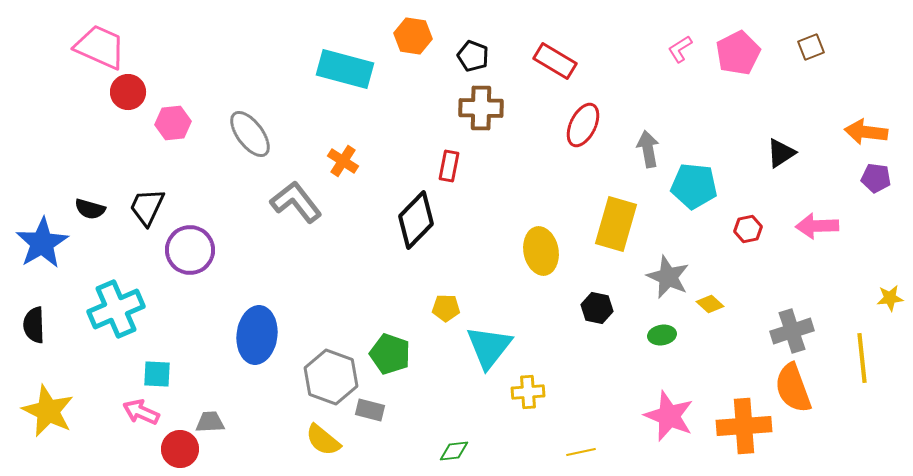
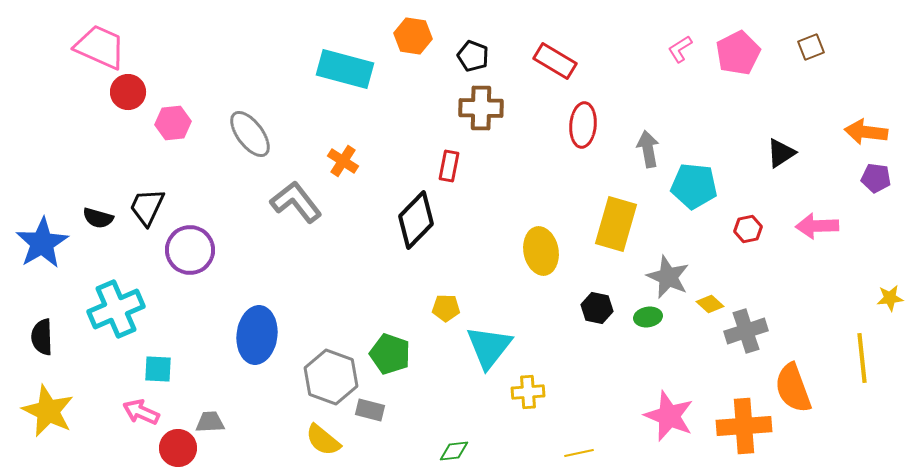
red ellipse at (583, 125): rotated 21 degrees counterclockwise
black semicircle at (90, 209): moved 8 px right, 9 px down
black semicircle at (34, 325): moved 8 px right, 12 px down
gray cross at (792, 331): moved 46 px left
green ellipse at (662, 335): moved 14 px left, 18 px up
cyan square at (157, 374): moved 1 px right, 5 px up
red circle at (180, 449): moved 2 px left, 1 px up
yellow line at (581, 452): moved 2 px left, 1 px down
